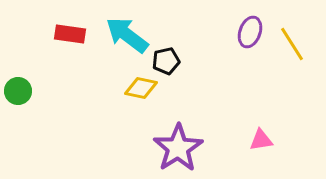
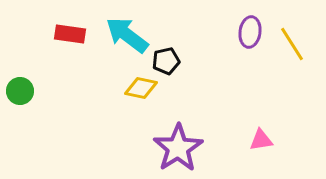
purple ellipse: rotated 12 degrees counterclockwise
green circle: moved 2 px right
